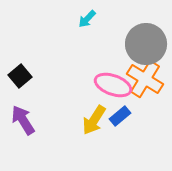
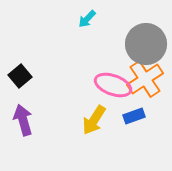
orange cross: rotated 24 degrees clockwise
blue rectangle: moved 14 px right; rotated 20 degrees clockwise
purple arrow: rotated 16 degrees clockwise
